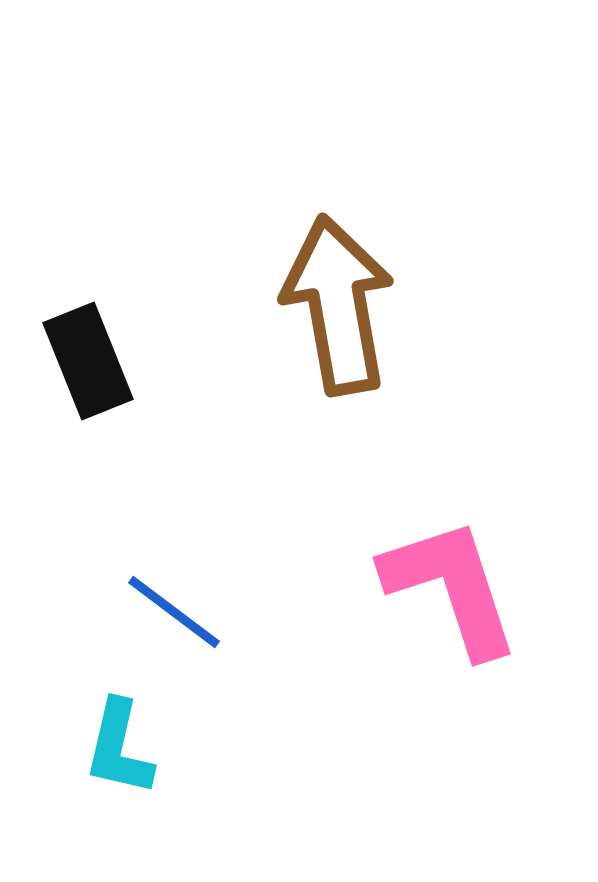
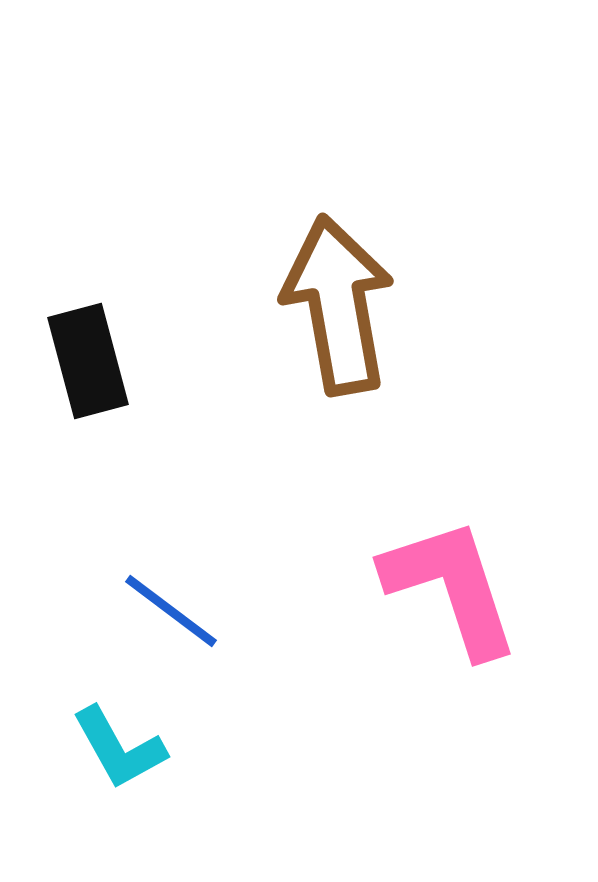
black rectangle: rotated 7 degrees clockwise
blue line: moved 3 px left, 1 px up
cyan L-shape: rotated 42 degrees counterclockwise
